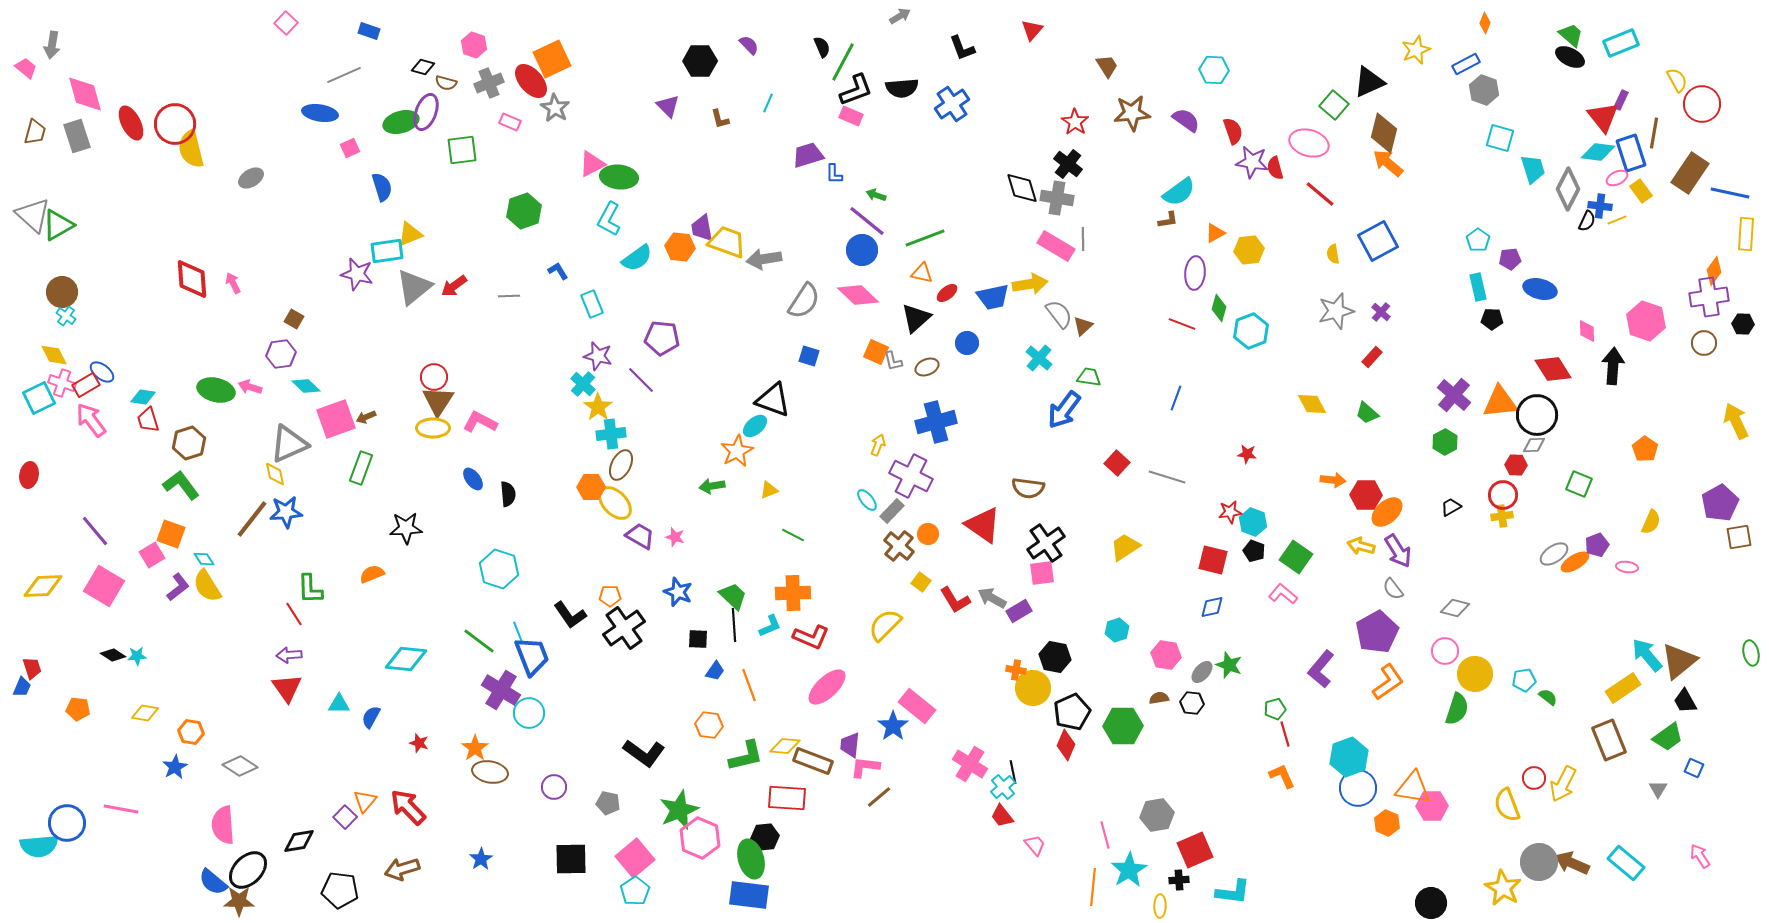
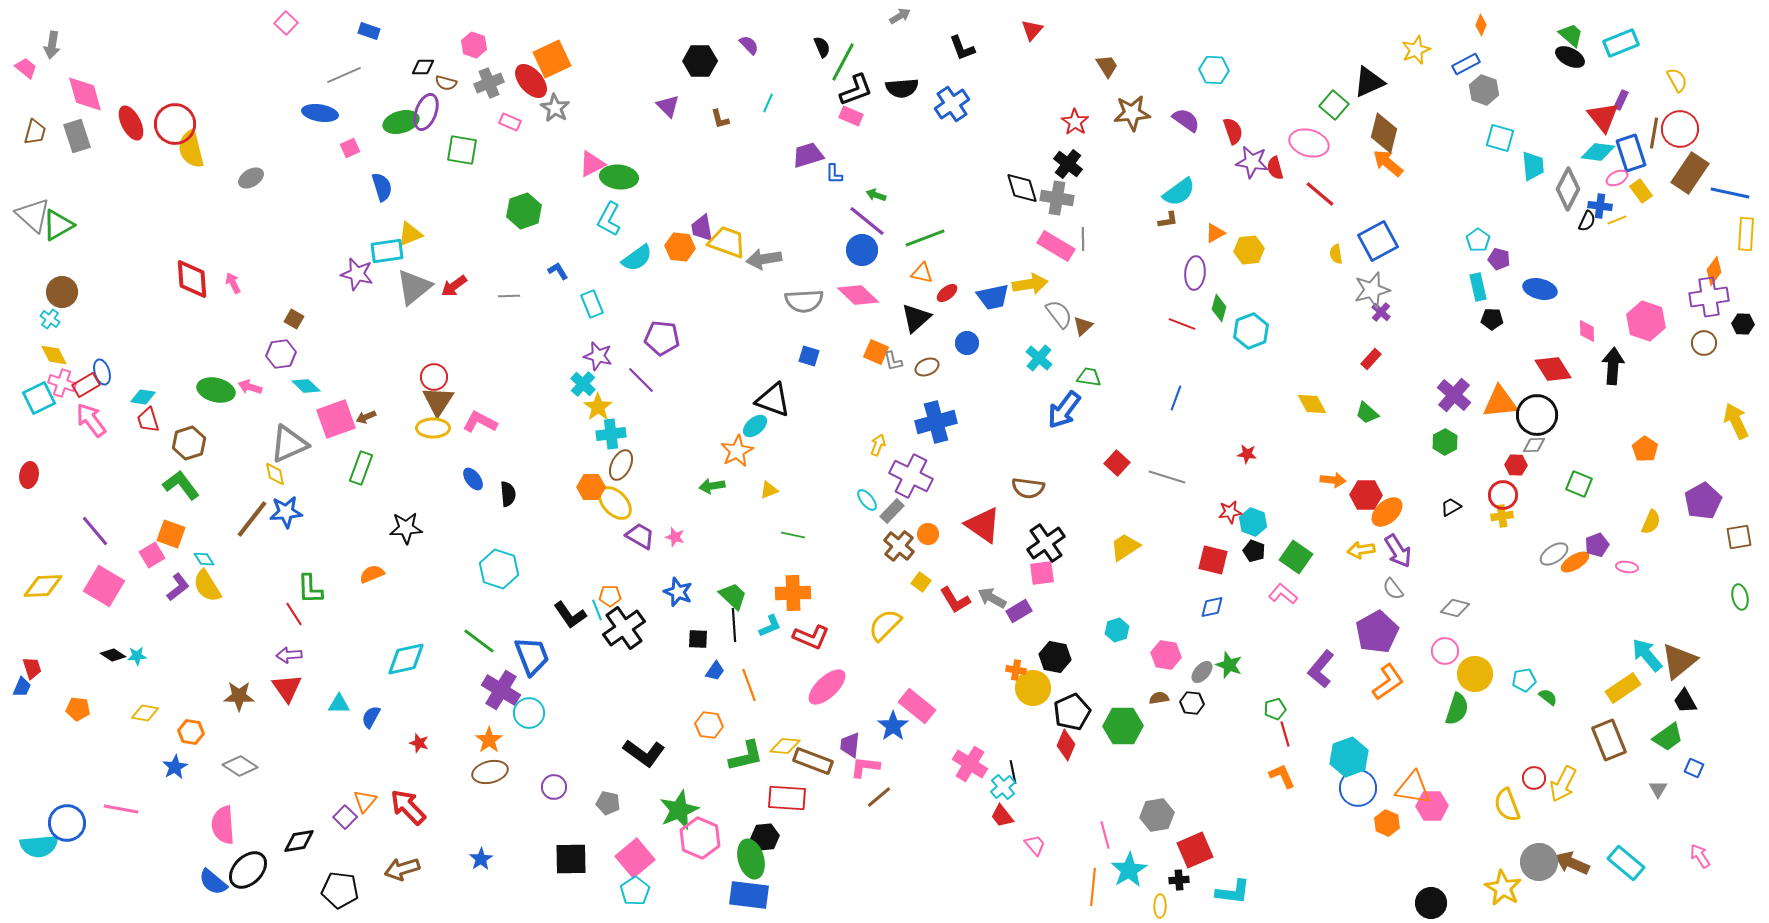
orange diamond at (1485, 23): moved 4 px left, 2 px down
black diamond at (423, 67): rotated 15 degrees counterclockwise
red circle at (1702, 104): moved 22 px left, 25 px down
green square at (462, 150): rotated 16 degrees clockwise
cyan trapezoid at (1533, 169): moved 3 px up; rotated 12 degrees clockwise
yellow semicircle at (1333, 254): moved 3 px right
purple pentagon at (1510, 259): moved 11 px left; rotated 20 degrees clockwise
gray semicircle at (804, 301): rotated 54 degrees clockwise
gray star at (1336, 311): moved 36 px right, 21 px up
cyan cross at (66, 316): moved 16 px left, 3 px down
red rectangle at (1372, 357): moved 1 px left, 2 px down
blue ellipse at (102, 372): rotated 35 degrees clockwise
purple pentagon at (1720, 503): moved 17 px left, 2 px up
green line at (793, 535): rotated 15 degrees counterclockwise
yellow arrow at (1361, 546): moved 4 px down; rotated 24 degrees counterclockwise
cyan line at (518, 632): moved 79 px right, 22 px up
green ellipse at (1751, 653): moved 11 px left, 56 px up
cyan diamond at (406, 659): rotated 18 degrees counterclockwise
orange star at (475, 748): moved 14 px right, 8 px up
brown ellipse at (490, 772): rotated 24 degrees counterclockwise
brown star at (239, 901): moved 205 px up
